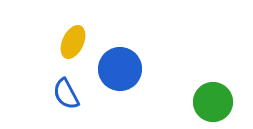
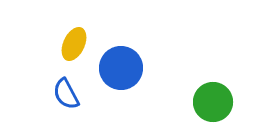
yellow ellipse: moved 1 px right, 2 px down
blue circle: moved 1 px right, 1 px up
